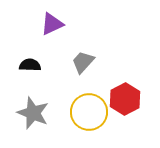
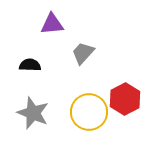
purple triangle: rotated 20 degrees clockwise
gray trapezoid: moved 9 px up
